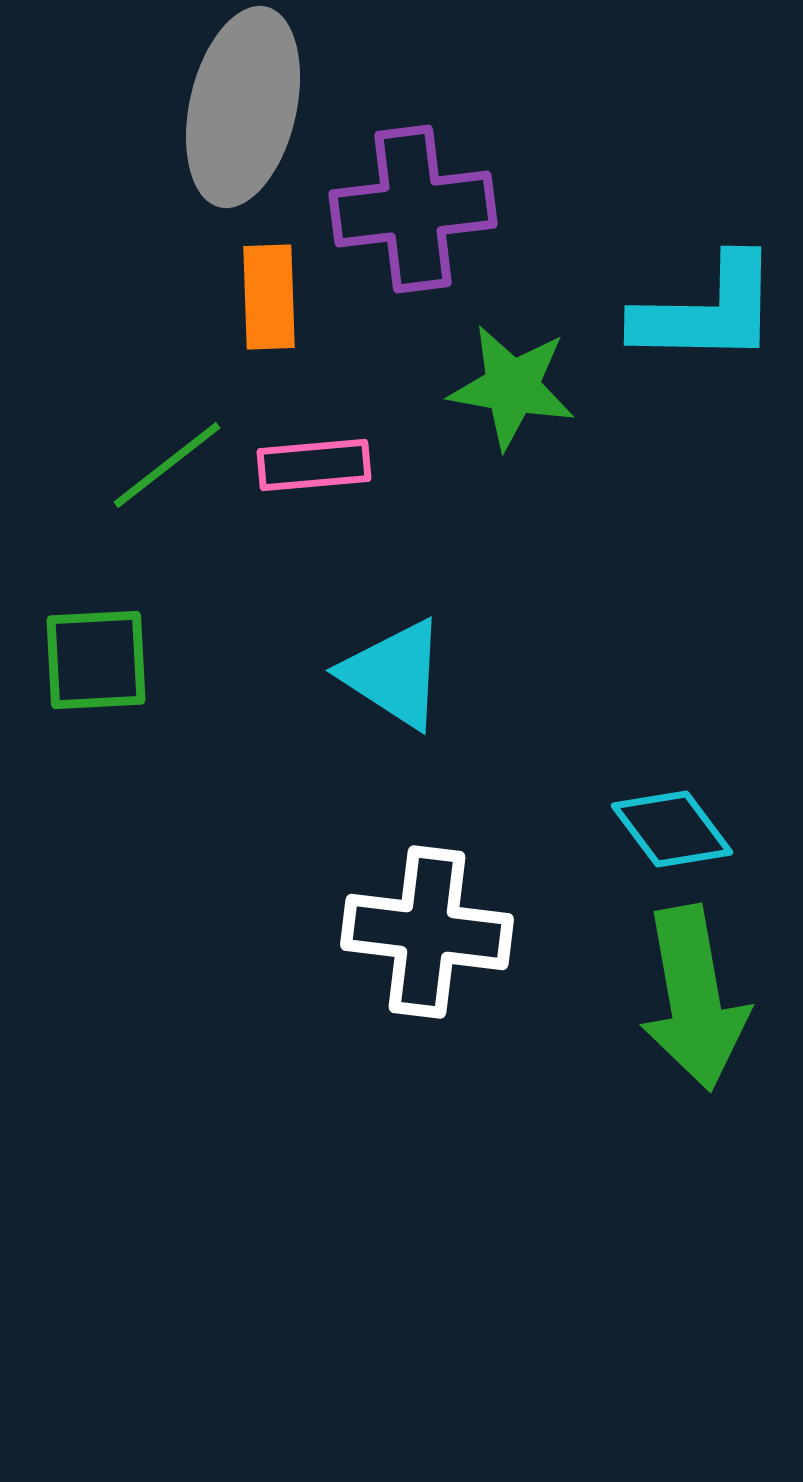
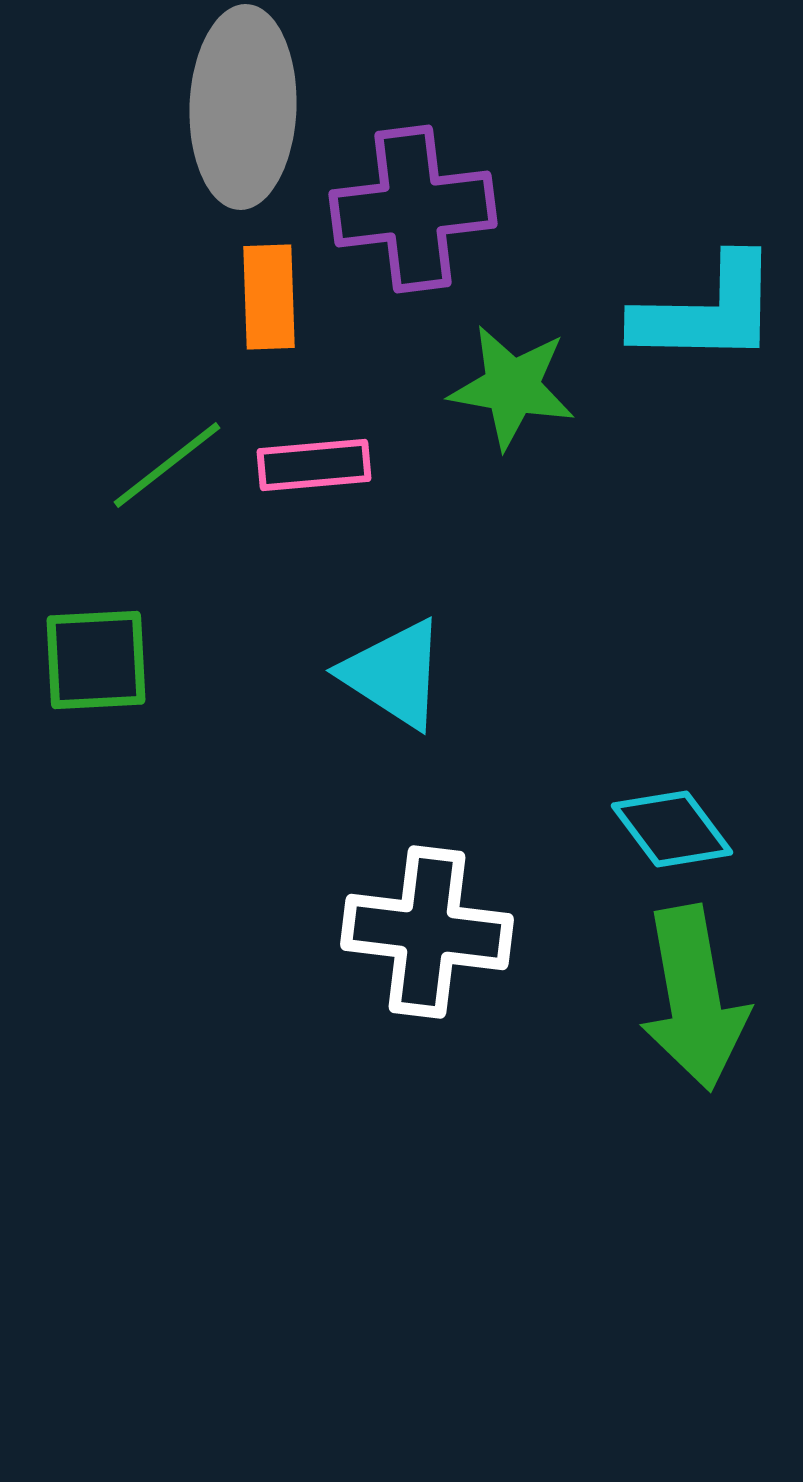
gray ellipse: rotated 11 degrees counterclockwise
